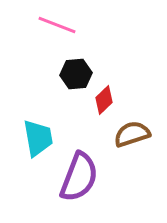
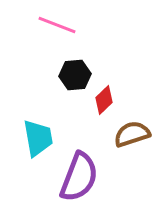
black hexagon: moved 1 px left, 1 px down
